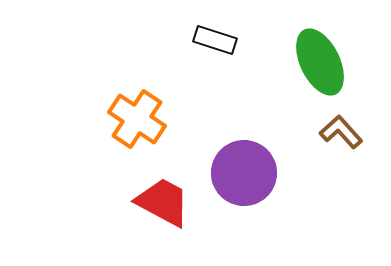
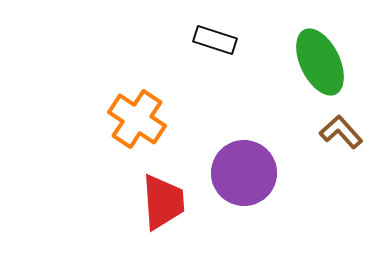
red trapezoid: rotated 58 degrees clockwise
